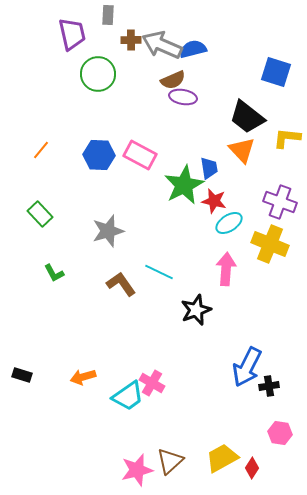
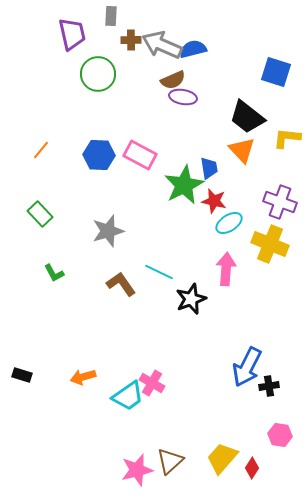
gray rectangle: moved 3 px right, 1 px down
black star: moved 5 px left, 11 px up
pink hexagon: moved 2 px down
yellow trapezoid: rotated 20 degrees counterclockwise
